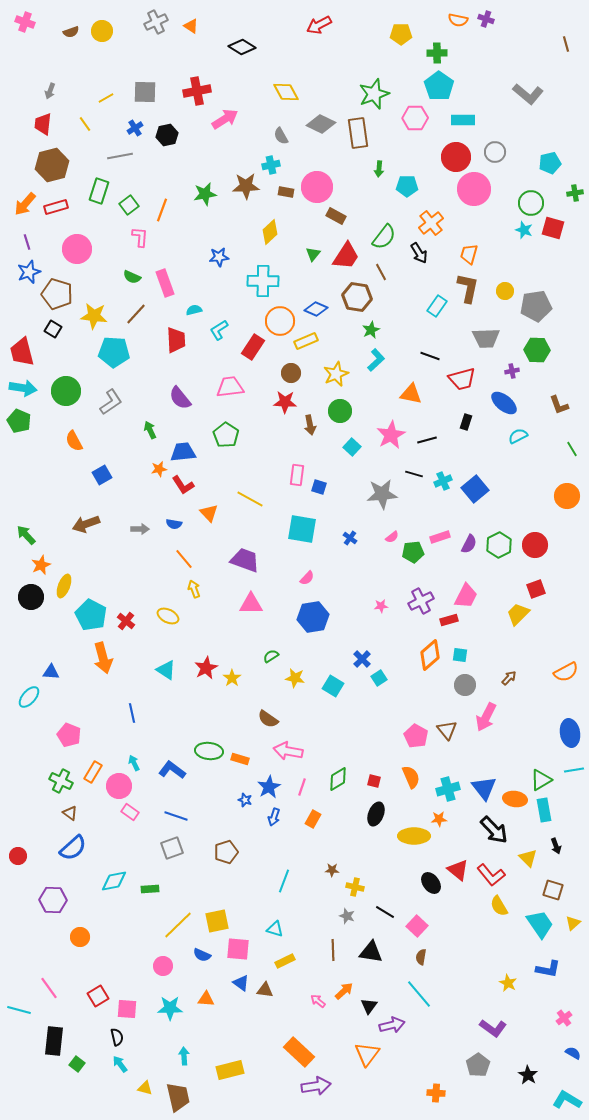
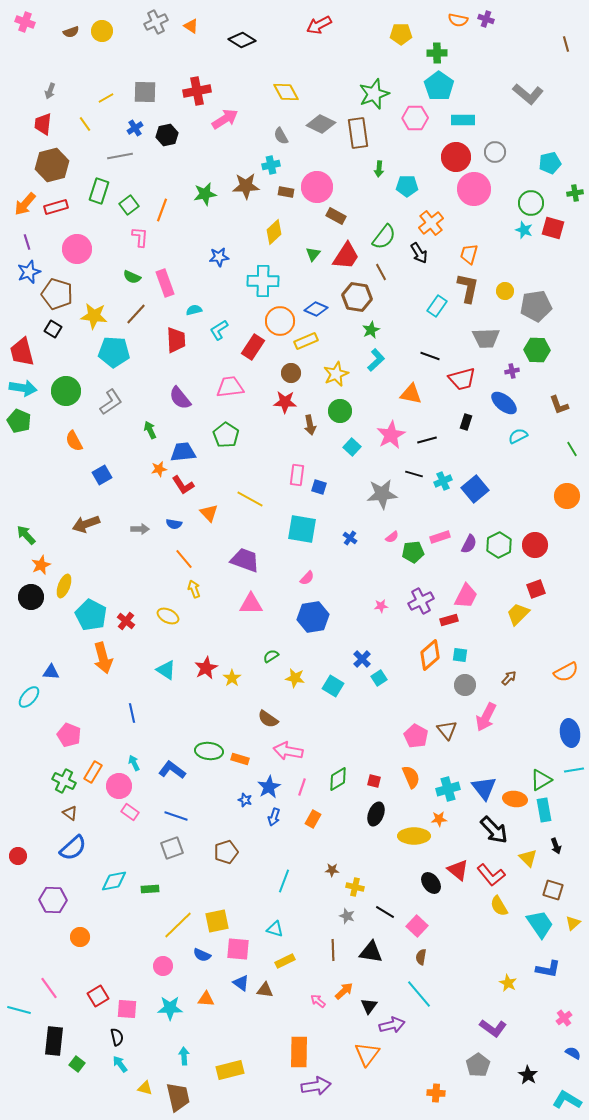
black diamond at (242, 47): moved 7 px up
yellow diamond at (270, 232): moved 4 px right
green cross at (61, 781): moved 3 px right
orange rectangle at (299, 1052): rotated 48 degrees clockwise
